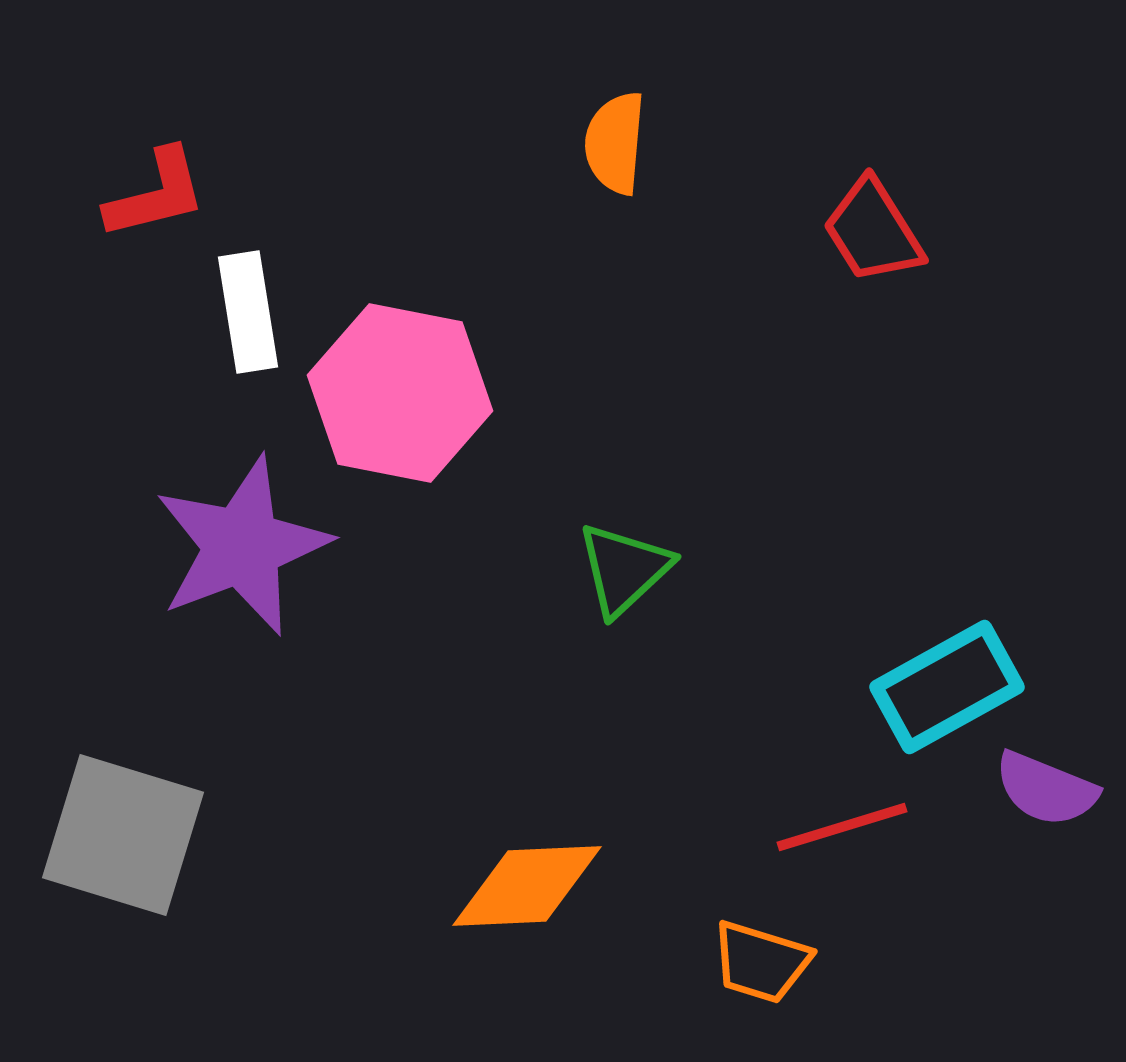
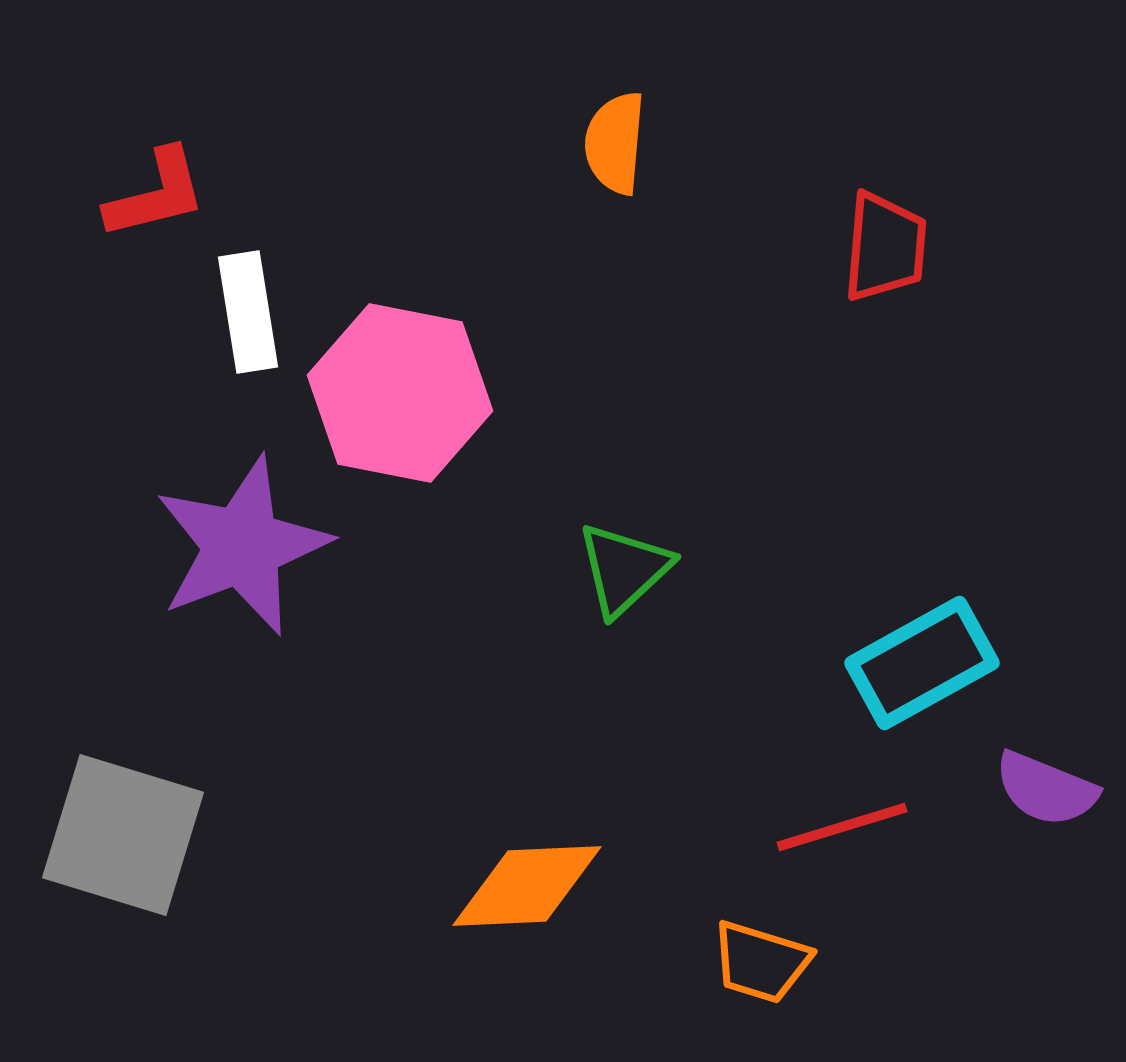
red trapezoid: moved 12 px right, 16 px down; rotated 143 degrees counterclockwise
cyan rectangle: moved 25 px left, 24 px up
